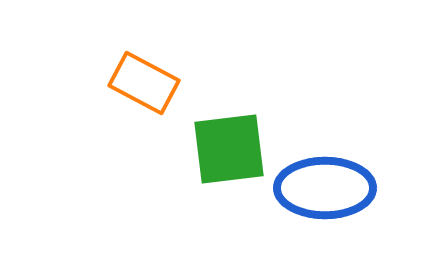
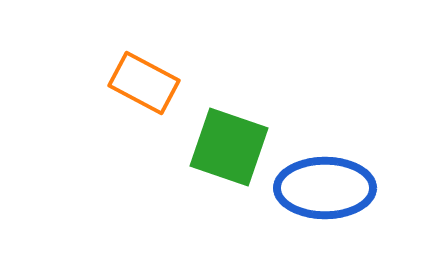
green square: moved 2 px up; rotated 26 degrees clockwise
